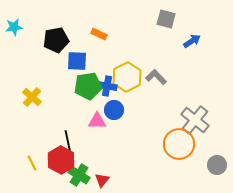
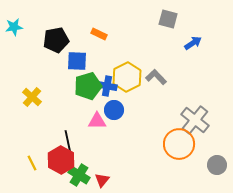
gray square: moved 2 px right
blue arrow: moved 1 px right, 2 px down
green pentagon: rotated 8 degrees counterclockwise
